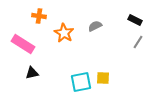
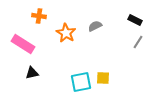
orange star: moved 2 px right
